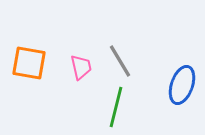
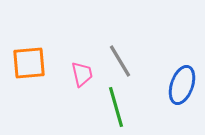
orange square: rotated 15 degrees counterclockwise
pink trapezoid: moved 1 px right, 7 px down
green line: rotated 30 degrees counterclockwise
